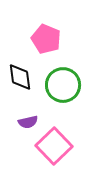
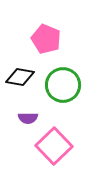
black diamond: rotated 72 degrees counterclockwise
purple semicircle: moved 4 px up; rotated 12 degrees clockwise
